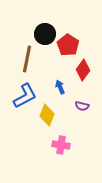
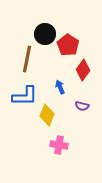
blue L-shape: rotated 28 degrees clockwise
pink cross: moved 2 px left
